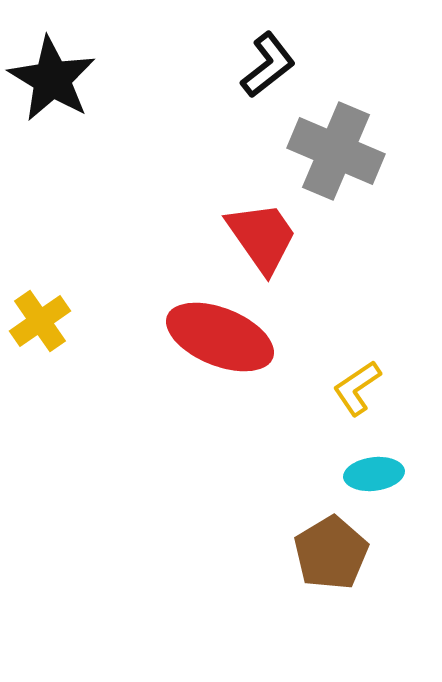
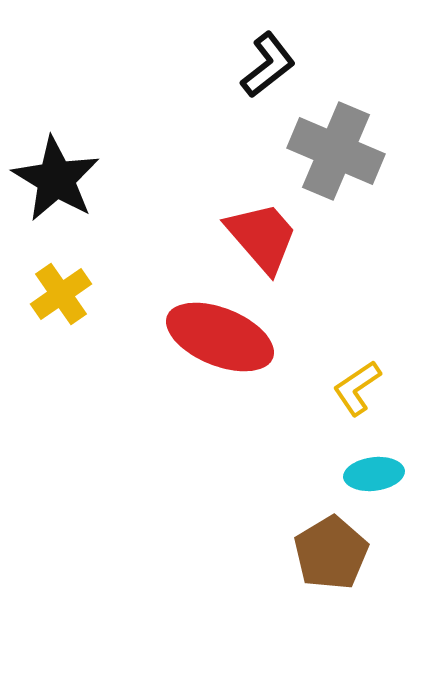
black star: moved 4 px right, 100 px down
red trapezoid: rotated 6 degrees counterclockwise
yellow cross: moved 21 px right, 27 px up
